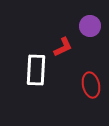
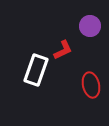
red L-shape: moved 3 px down
white rectangle: rotated 16 degrees clockwise
